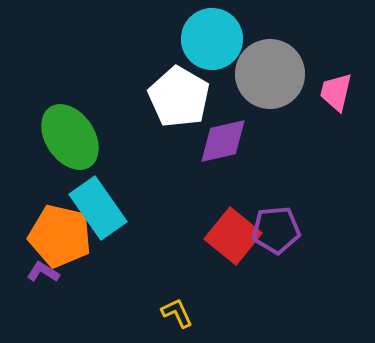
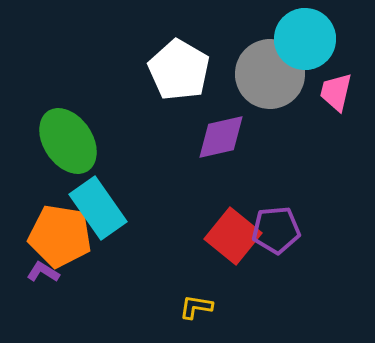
cyan circle: moved 93 px right
white pentagon: moved 27 px up
green ellipse: moved 2 px left, 4 px down
purple diamond: moved 2 px left, 4 px up
orange pentagon: rotated 4 degrees counterclockwise
yellow L-shape: moved 19 px right, 6 px up; rotated 56 degrees counterclockwise
